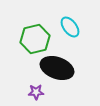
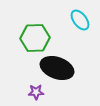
cyan ellipse: moved 10 px right, 7 px up
green hexagon: moved 1 px up; rotated 12 degrees clockwise
